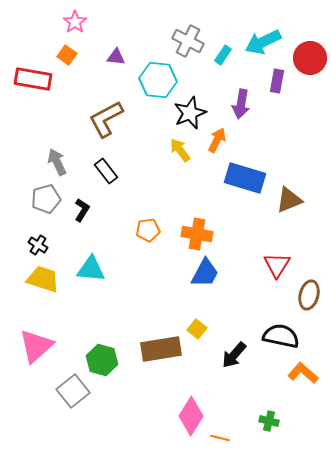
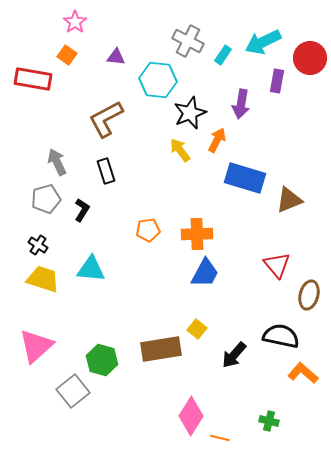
black rectangle: rotated 20 degrees clockwise
orange cross: rotated 12 degrees counterclockwise
red triangle: rotated 12 degrees counterclockwise
